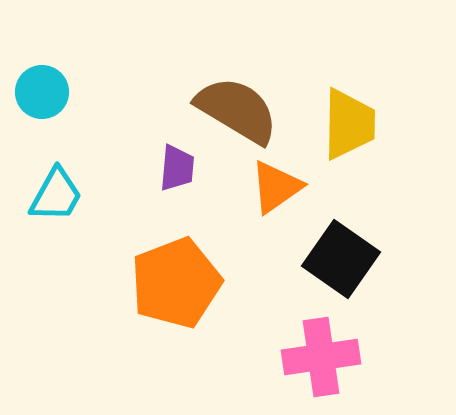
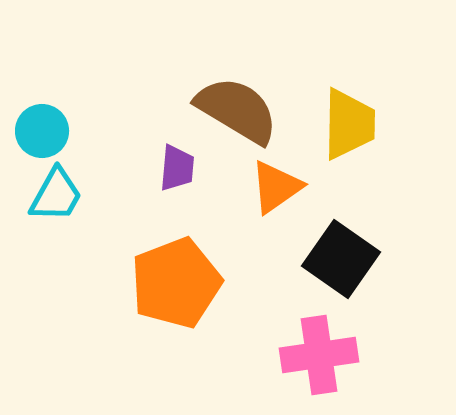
cyan circle: moved 39 px down
pink cross: moved 2 px left, 2 px up
